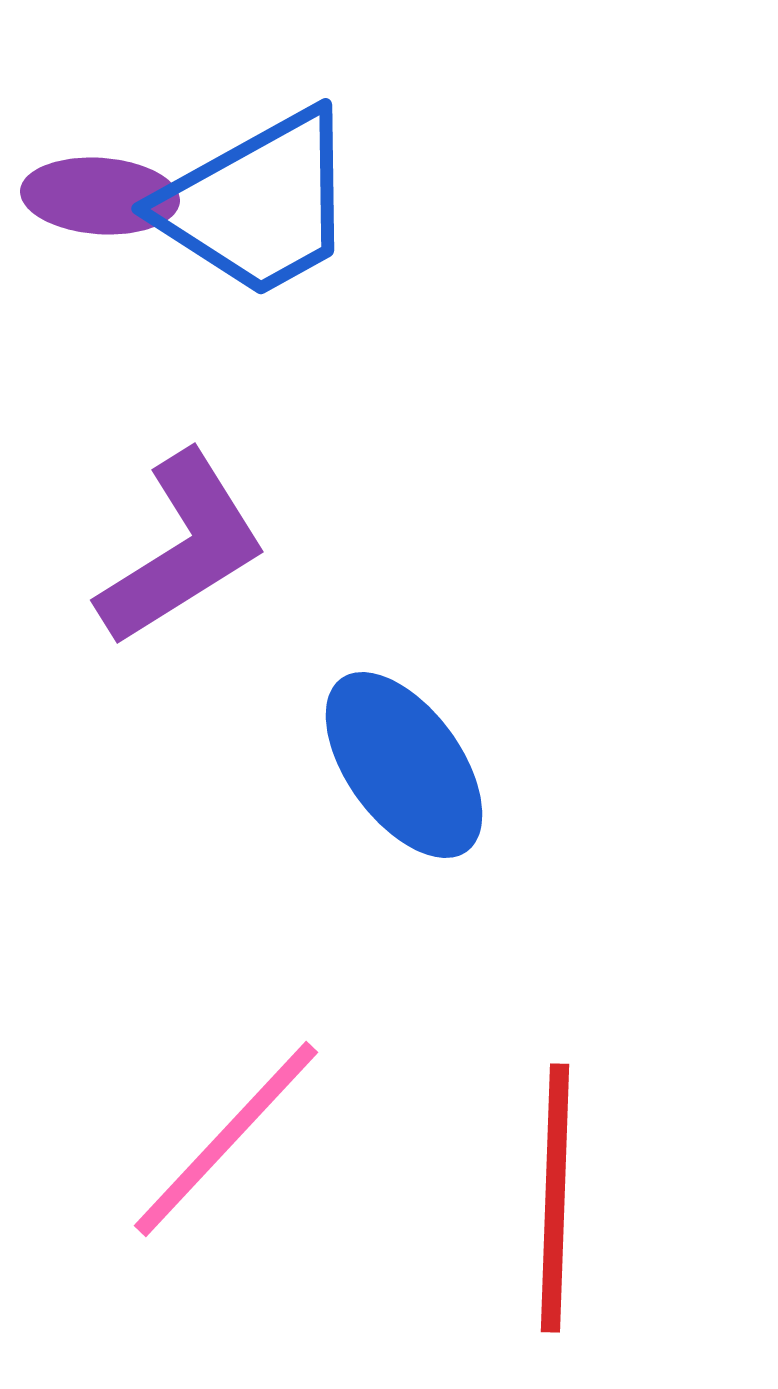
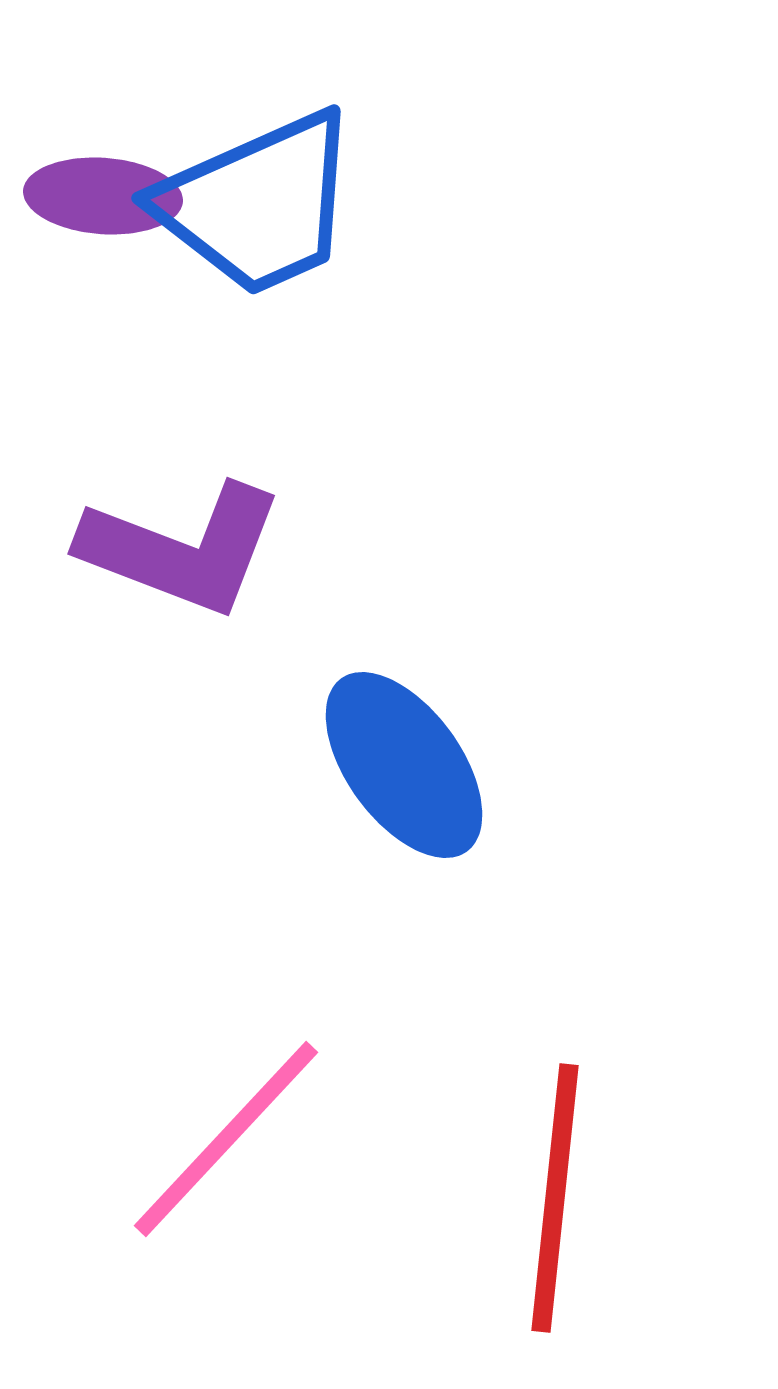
purple ellipse: moved 3 px right
blue trapezoid: rotated 5 degrees clockwise
purple L-shape: rotated 53 degrees clockwise
red line: rotated 4 degrees clockwise
